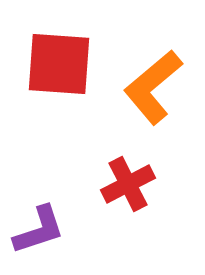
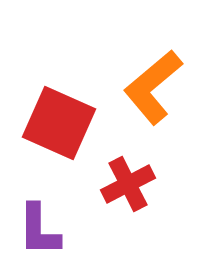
red square: moved 59 px down; rotated 20 degrees clockwise
purple L-shape: rotated 108 degrees clockwise
